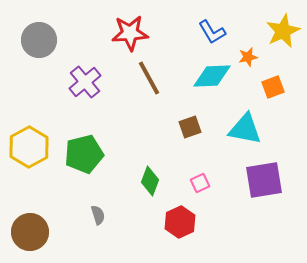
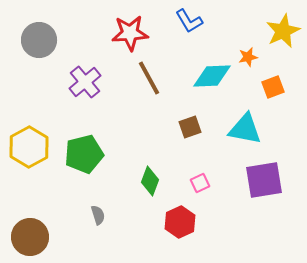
blue L-shape: moved 23 px left, 11 px up
brown circle: moved 5 px down
